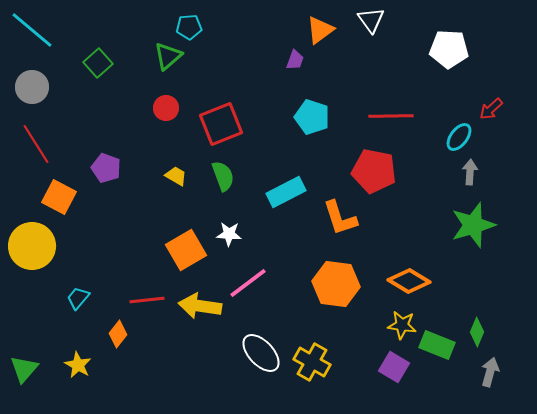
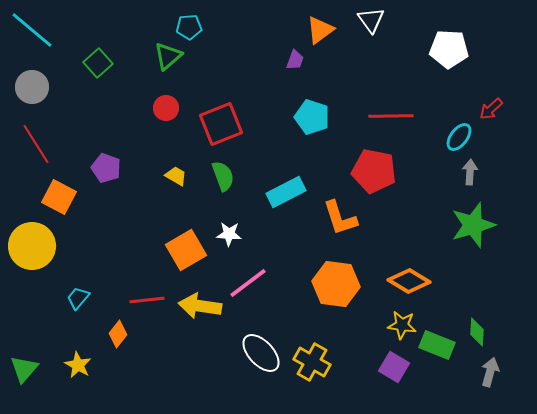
green diamond at (477, 332): rotated 20 degrees counterclockwise
